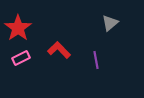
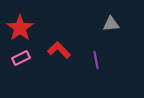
gray triangle: moved 1 px right, 1 px down; rotated 36 degrees clockwise
red star: moved 2 px right
